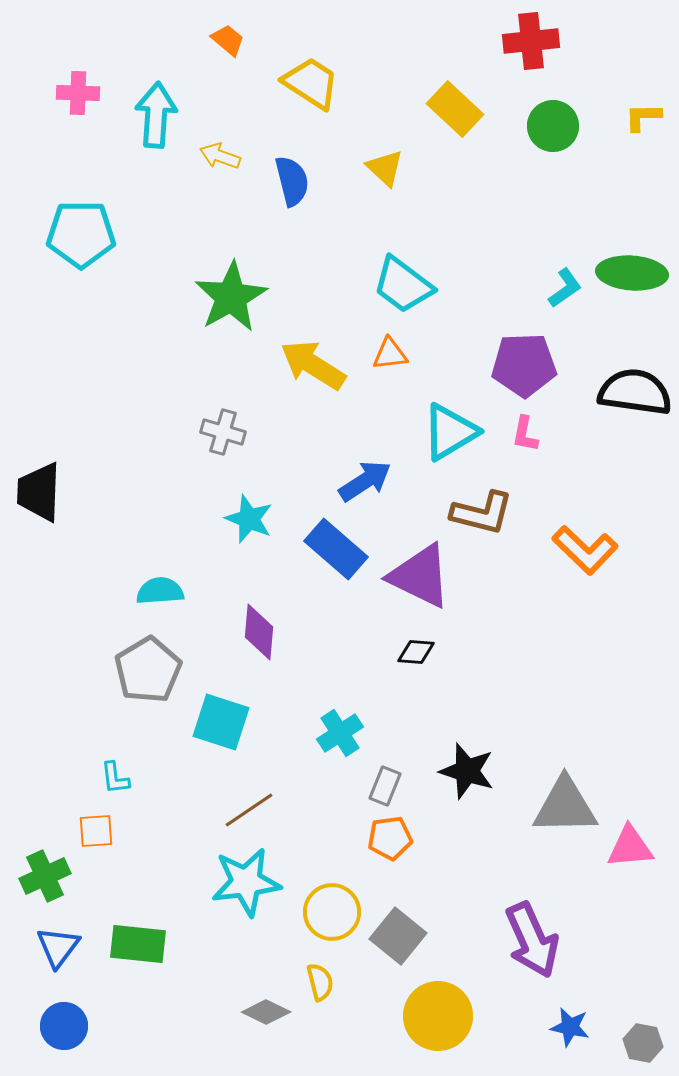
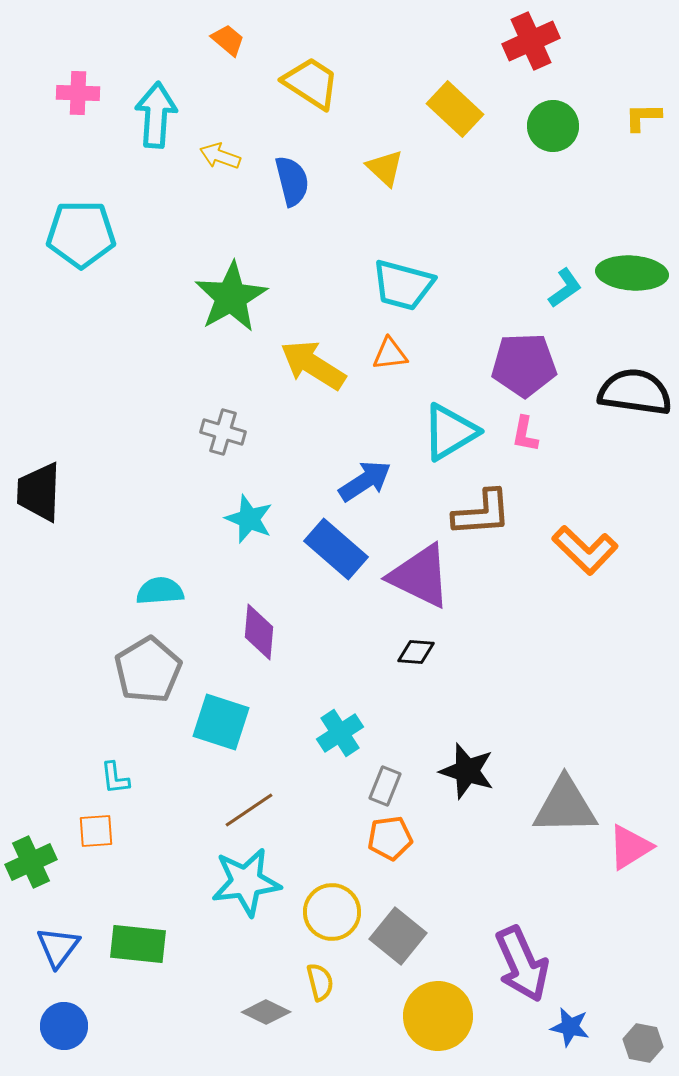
red cross at (531, 41): rotated 18 degrees counterclockwise
cyan trapezoid at (403, 285): rotated 22 degrees counterclockwise
brown L-shape at (482, 513): rotated 18 degrees counterclockwise
pink triangle at (630, 847): rotated 27 degrees counterclockwise
green cross at (45, 876): moved 14 px left, 14 px up
purple arrow at (532, 940): moved 10 px left, 24 px down
